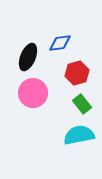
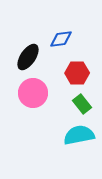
blue diamond: moved 1 px right, 4 px up
black ellipse: rotated 12 degrees clockwise
red hexagon: rotated 15 degrees clockwise
